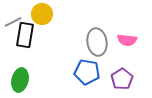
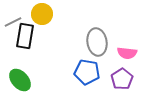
black rectangle: moved 1 px down
pink semicircle: moved 13 px down
green ellipse: rotated 55 degrees counterclockwise
